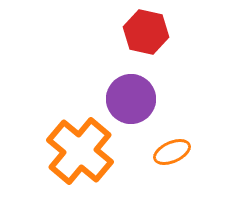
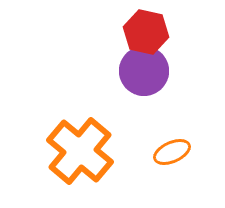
purple circle: moved 13 px right, 28 px up
